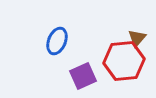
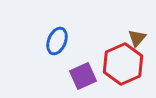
red hexagon: moved 1 px left, 3 px down; rotated 18 degrees counterclockwise
